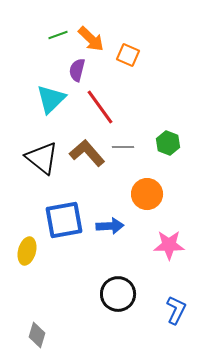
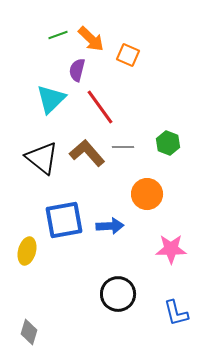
pink star: moved 2 px right, 4 px down
blue L-shape: moved 3 px down; rotated 140 degrees clockwise
gray diamond: moved 8 px left, 3 px up
